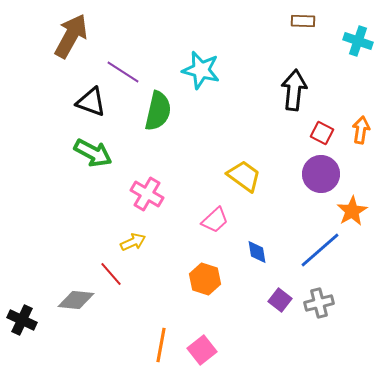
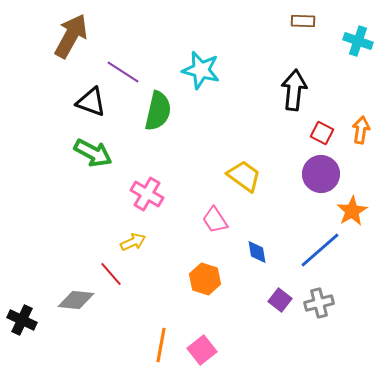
pink trapezoid: rotated 100 degrees clockwise
